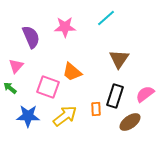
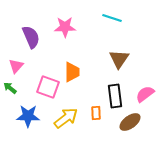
cyan line: moved 6 px right; rotated 60 degrees clockwise
orange trapezoid: rotated 130 degrees counterclockwise
black rectangle: rotated 25 degrees counterclockwise
orange rectangle: moved 4 px down
yellow arrow: moved 1 px right, 2 px down
